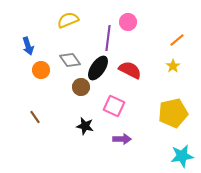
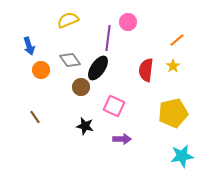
blue arrow: moved 1 px right
red semicircle: moved 16 px right; rotated 110 degrees counterclockwise
